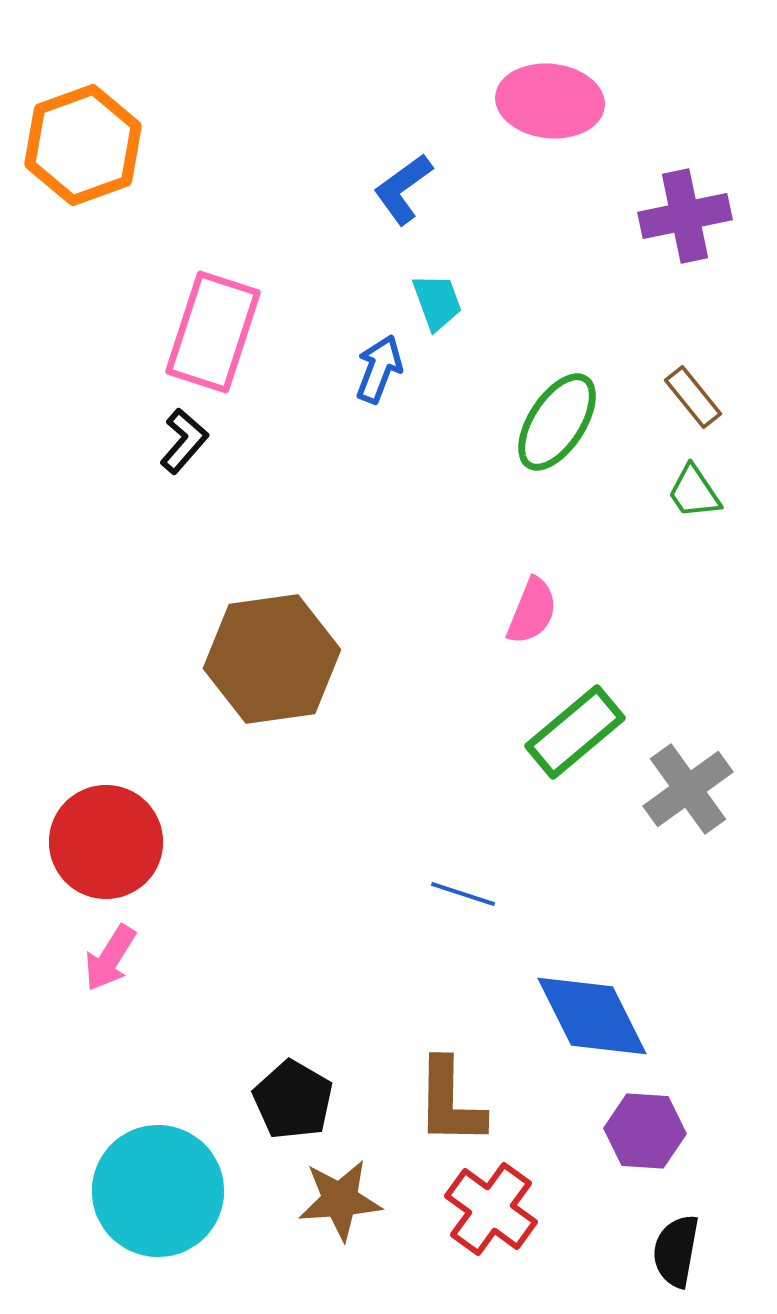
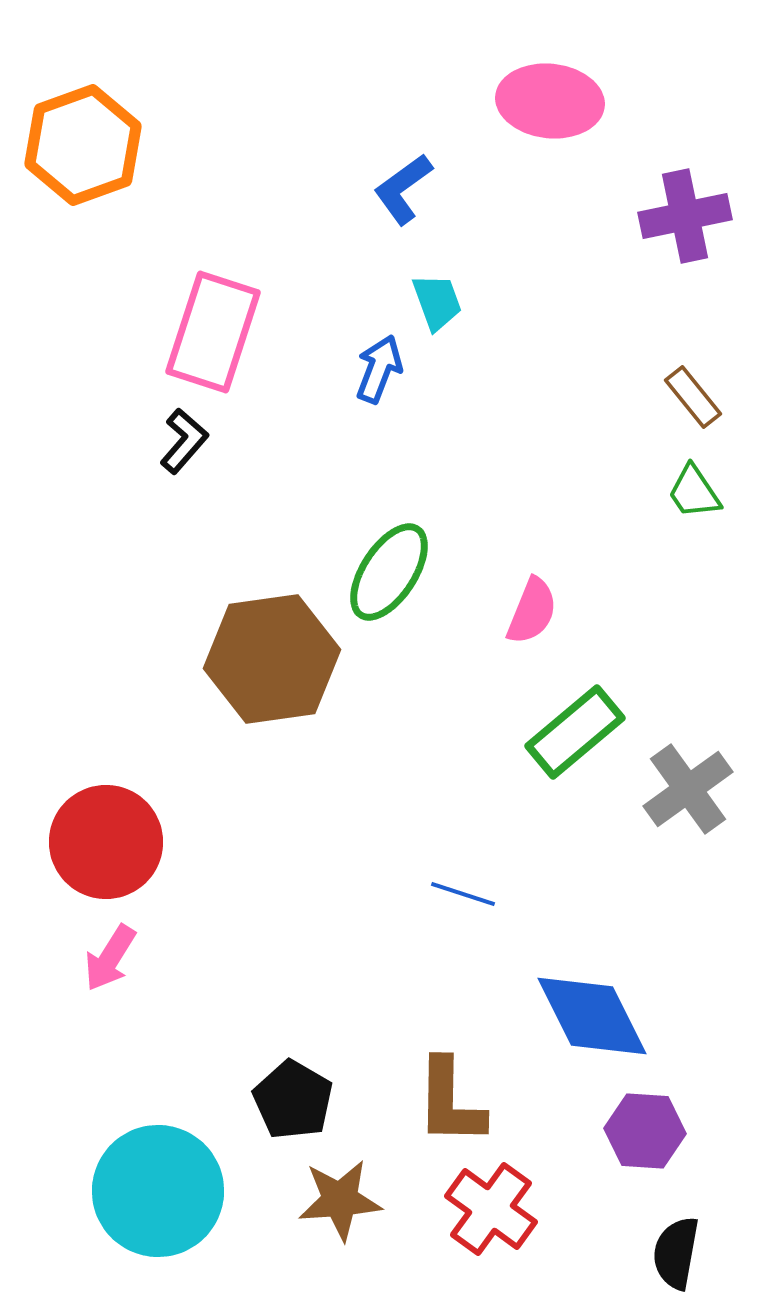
green ellipse: moved 168 px left, 150 px down
black semicircle: moved 2 px down
